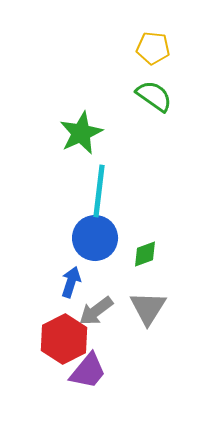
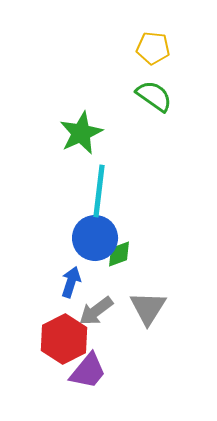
green diamond: moved 26 px left
